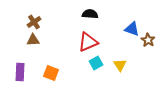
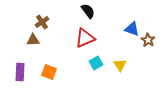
black semicircle: moved 2 px left, 3 px up; rotated 49 degrees clockwise
brown cross: moved 8 px right
red triangle: moved 3 px left, 4 px up
orange square: moved 2 px left, 1 px up
